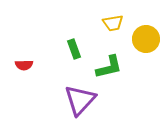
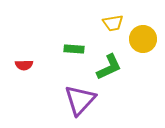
yellow circle: moved 3 px left
green rectangle: rotated 66 degrees counterclockwise
green L-shape: rotated 12 degrees counterclockwise
